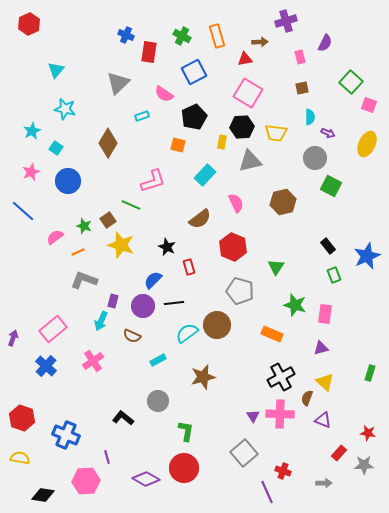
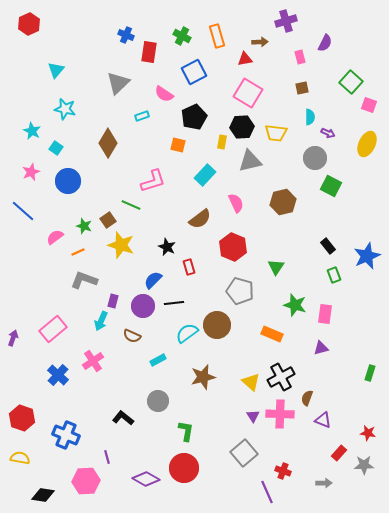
cyan star at (32, 131): rotated 18 degrees counterclockwise
blue cross at (46, 366): moved 12 px right, 9 px down
yellow triangle at (325, 382): moved 74 px left
